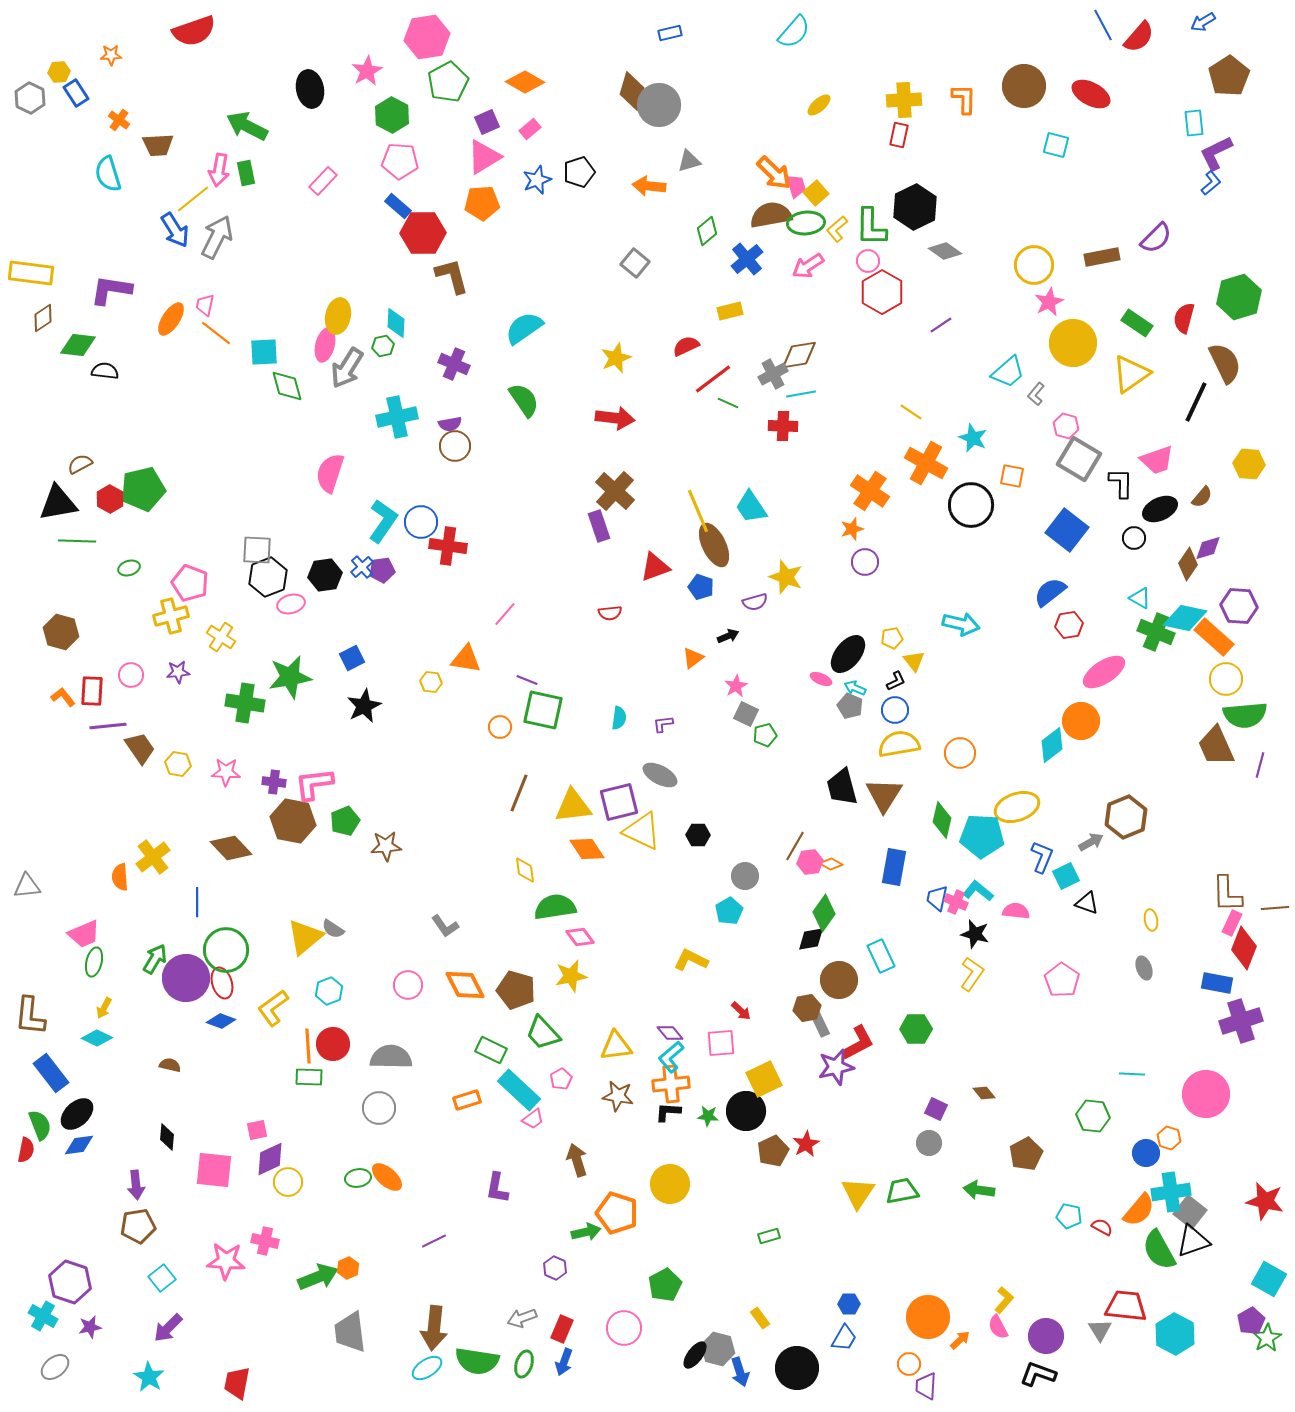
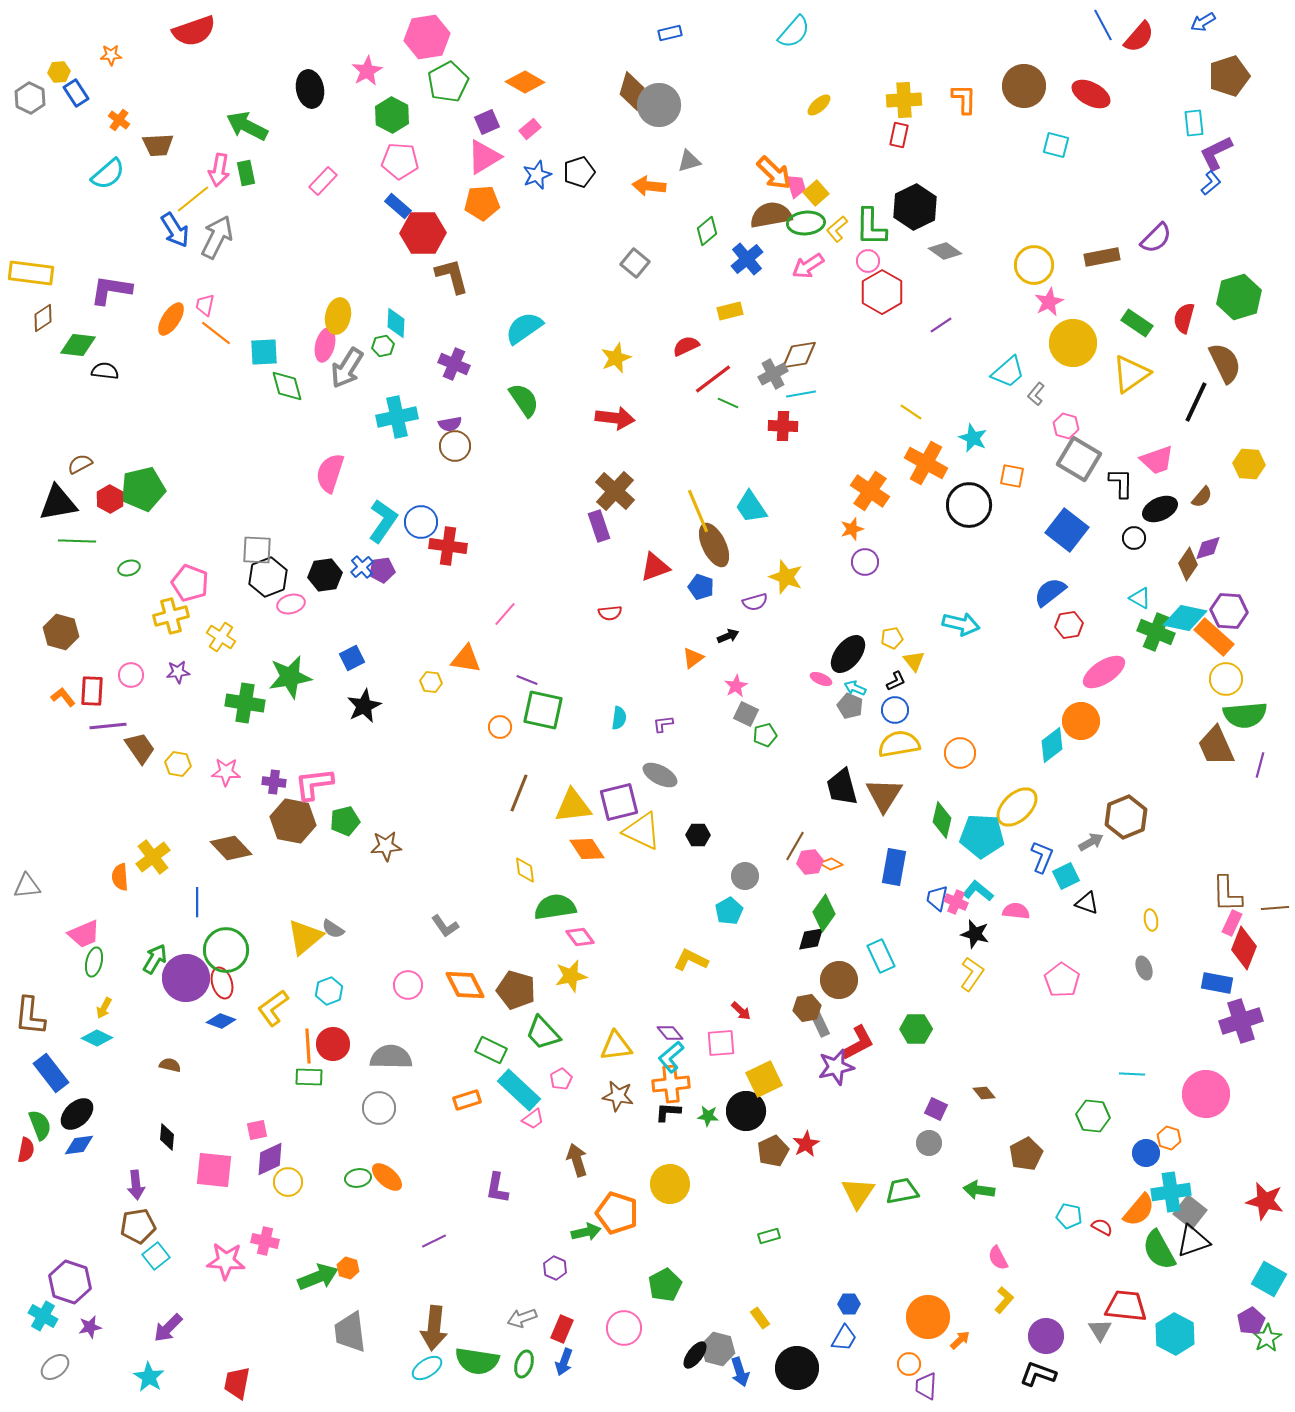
brown pentagon at (1229, 76): rotated 15 degrees clockwise
cyan semicircle at (108, 174): rotated 114 degrees counterclockwise
blue star at (537, 180): moved 5 px up
black circle at (971, 505): moved 2 px left
purple hexagon at (1239, 606): moved 10 px left, 5 px down
yellow ellipse at (1017, 807): rotated 24 degrees counterclockwise
green pentagon at (345, 821): rotated 8 degrees clockwise
orange hexagon at (348, 1268): rotated 20 degrees counterclockwise
cyan square at (162, 1278): moved 6 px left, 22 px up
pink semicircle at (998, 1327): moved 69 px up
